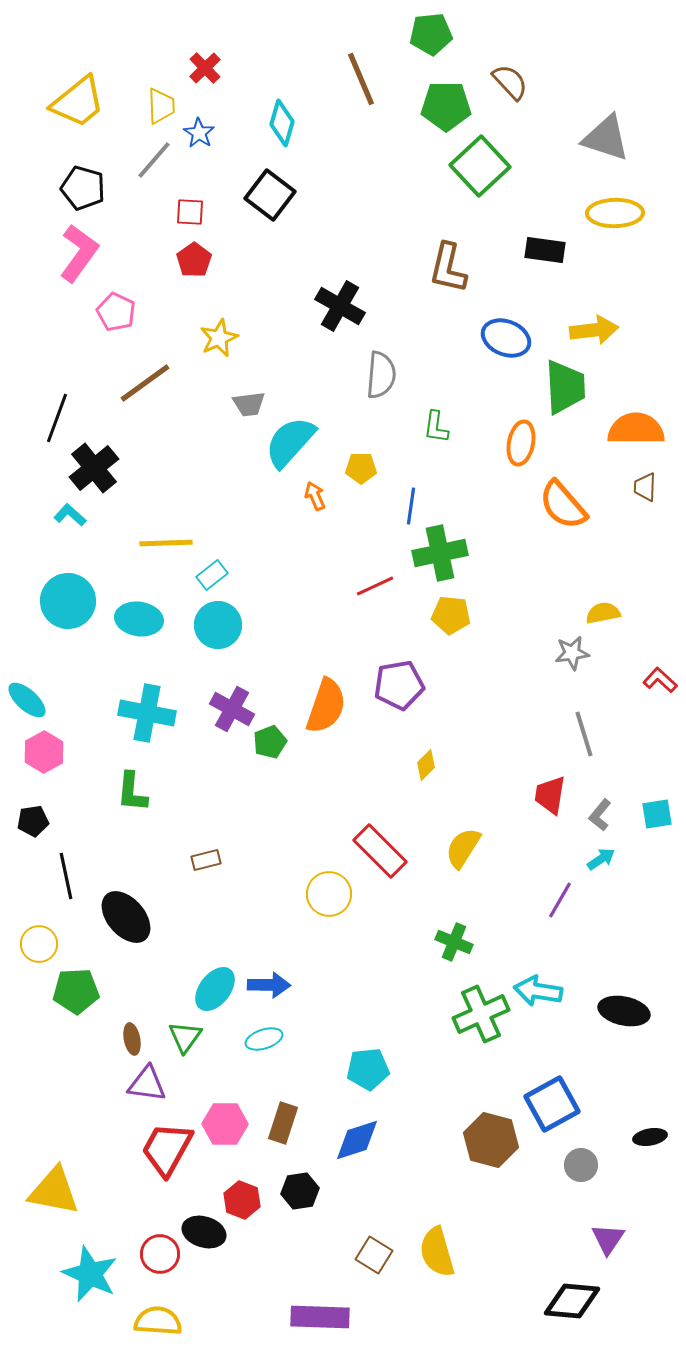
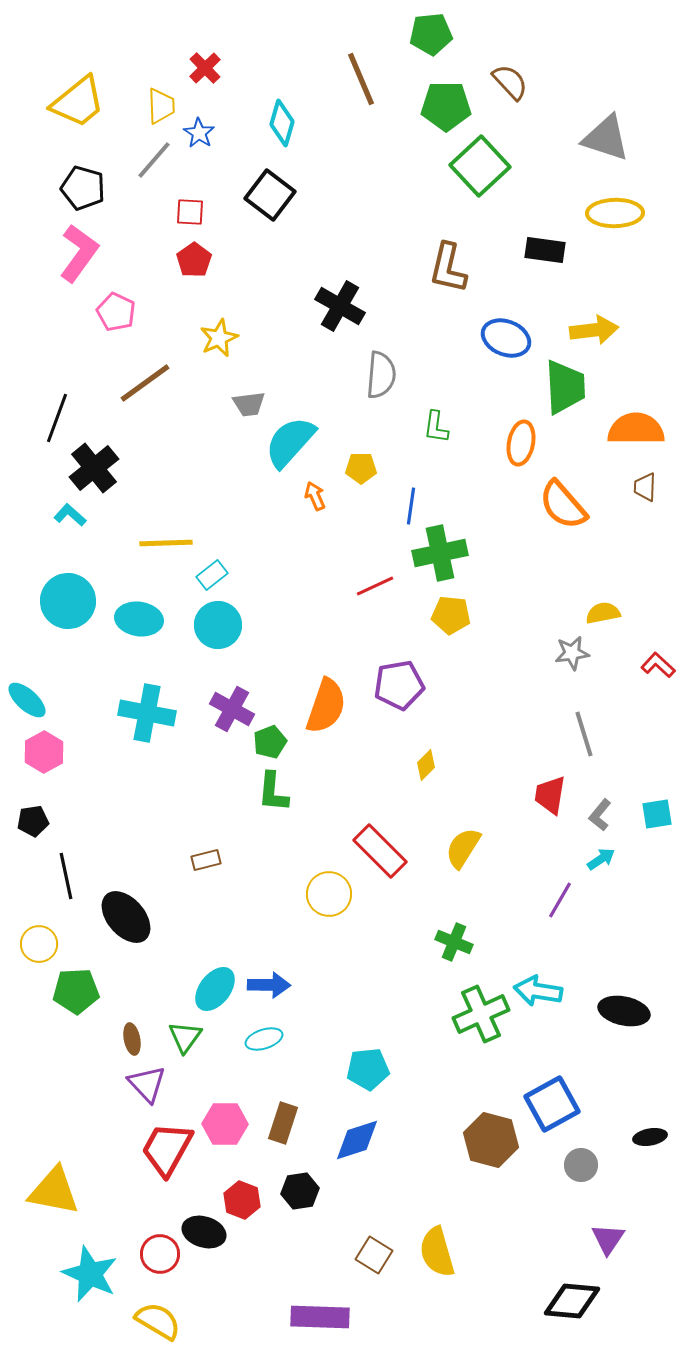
red L-shape at (660, 680): moved 2 px left, 15 px up
green L-shape at (132, 792): moved 141 px right
purple triangle at (147, 1084): rotated 39 degrees clockwise
yellow semicircle at (158, 1321): rotated 27 degrees clockwise
